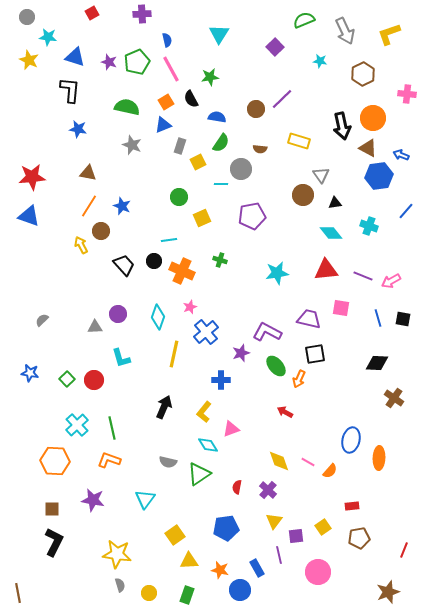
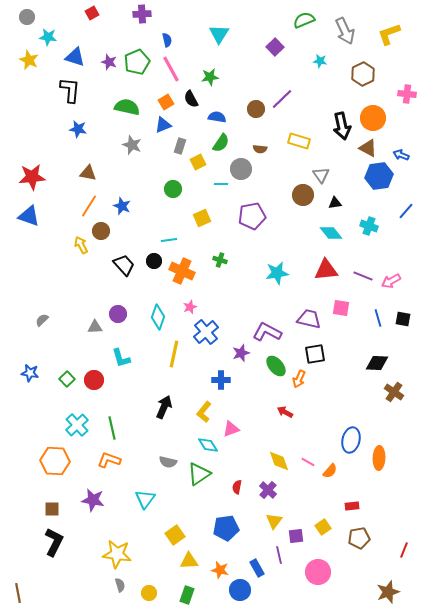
green circle at (179, 197): moved 6 px left, 8 px up
brown cross at (394, 398): moved 6 px up
